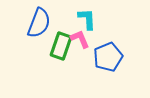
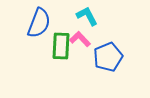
cyan L-shape: moved 3 px up; rotated 25 degrees counterclockwise
pink L-shape: rotated 20 degrees counterclockwise
green rectangle: rotated 16 degrees counterclockwise
